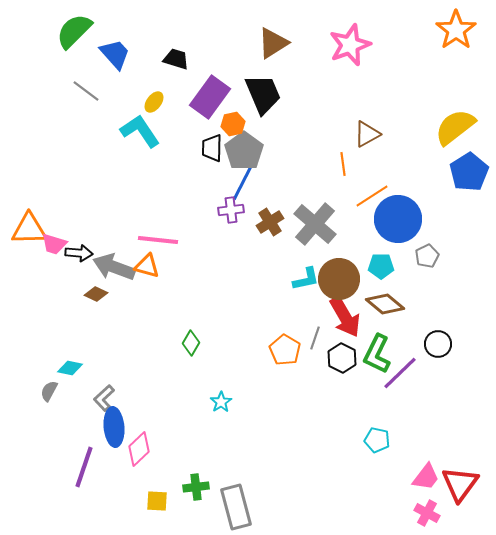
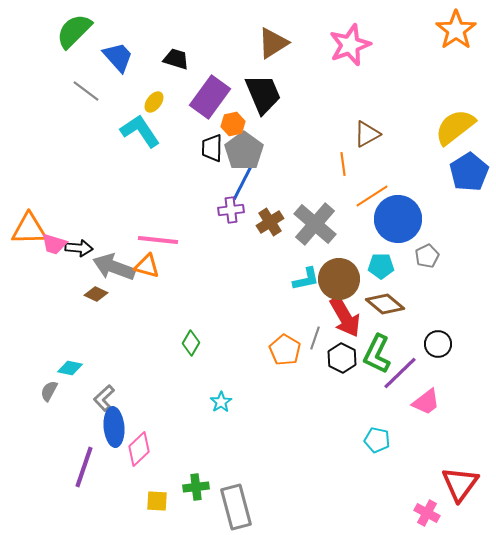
blue trapezoid at (115, 54): moved 3 px right, 3 px down
black arrow at (79, 253): moved 5 px up
pink trapezoid at (426, 477): moved 75 px up; rotated 16 degrees clockwise
